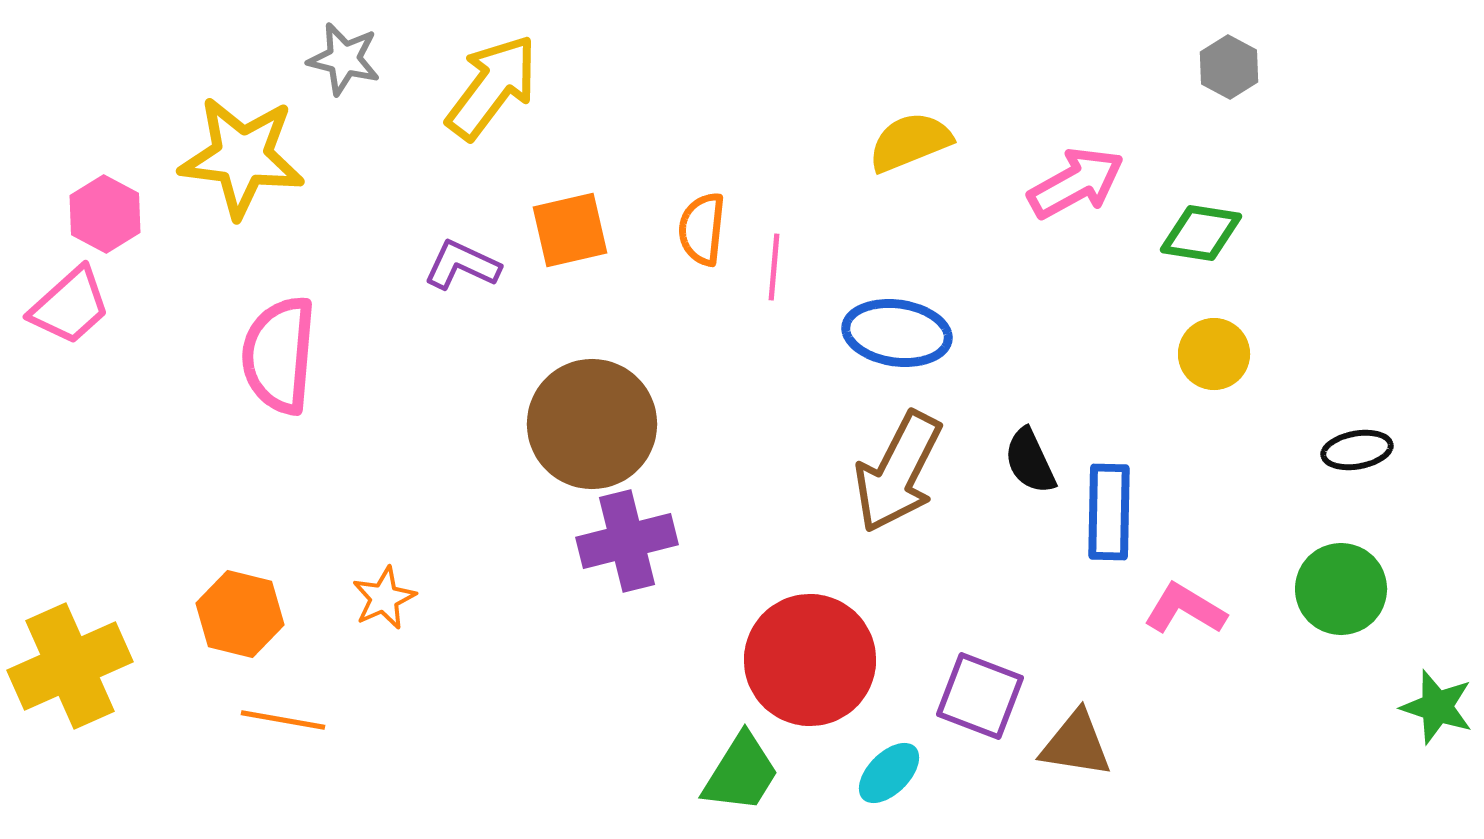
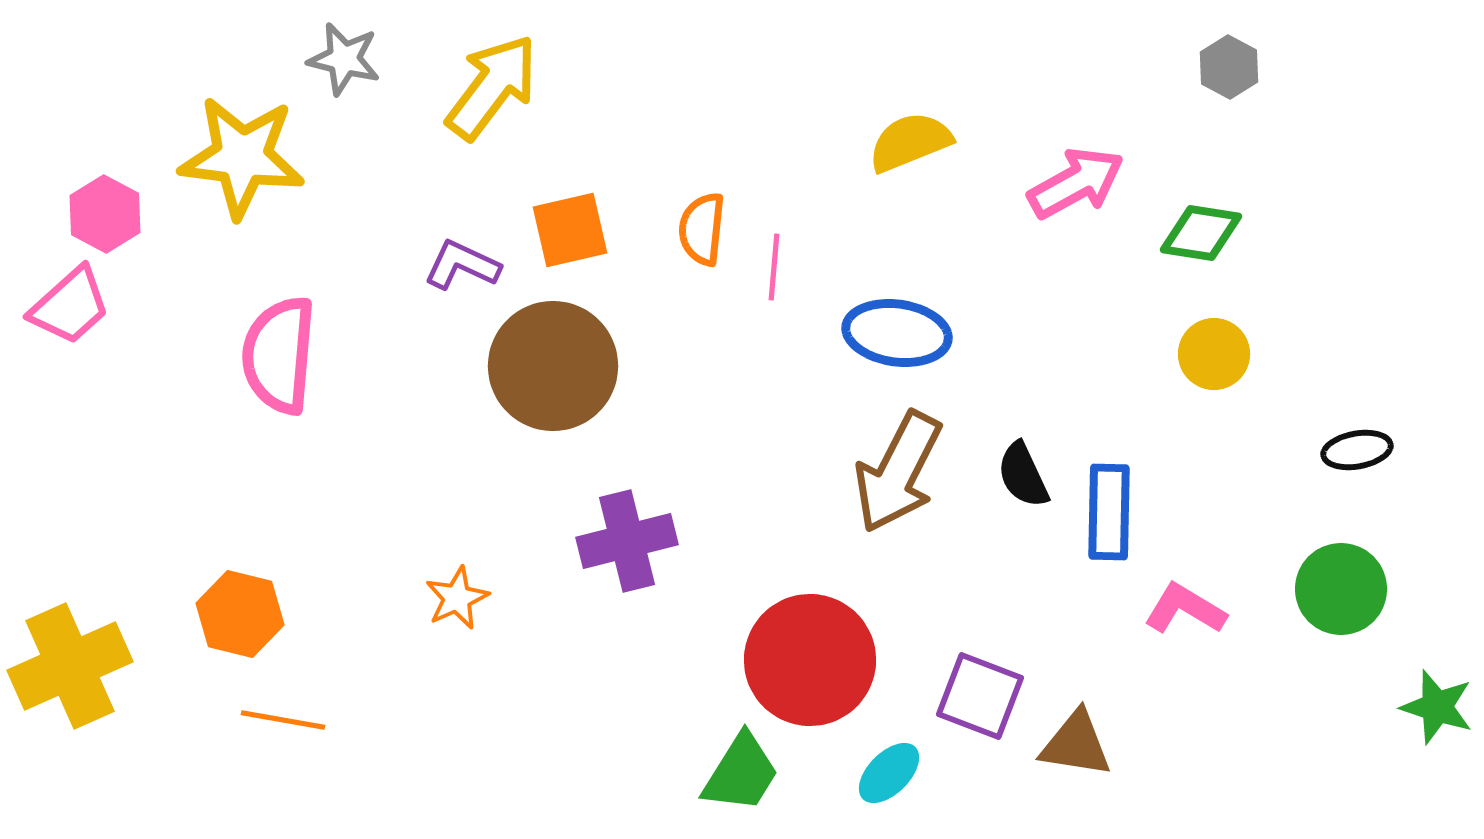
brown circle: moved 39 px left, 58 px up
black semicircle: moved 7 px left, 14 px down
orange star: moved 73 px right
